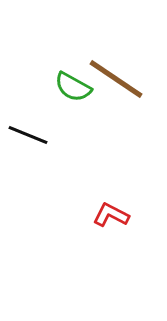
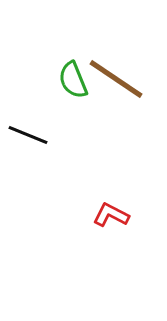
green semicircle: moved 7 px up; rotated 39 degrees clockwise
